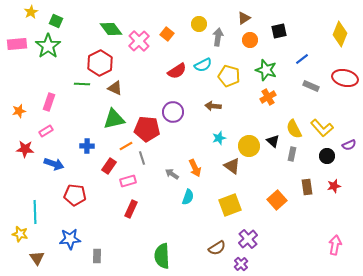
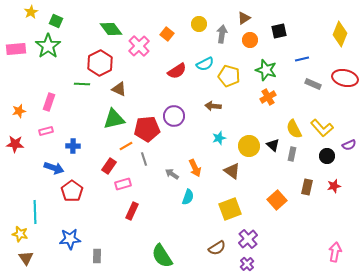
gray arrow at (218, 37): moved 4 px right, 3 px up
pink cross at (139, 41): moved 5 px down
pink rectangle at (17, 44): moved 1 px left, 5 px down
blue line at (302, 59): rotated 24 degrees clockwise
cyan semicircle at (203, 65): moved 2 px right, 1 px up
gray rectangle at (311, 86): moved 2 px right, 2 px up
brown triangle at (115, 88): moved 4 px right, 1 px down
purple circle at (173, 112): moved 1 px right, 4 px down
red pentagon at (147, 129): rotated 10 degrees counterclockwise
pink rectangle at (46, 131): rotated 16 degrees clockwise
black triangle at (273, 141): moved 4 px down
blue cross at (87, 146): moved 14 px left
red star at (25, 149): moved 10 px left, 5 px up
gray line at (142, 158): moved 2 px right, 1 px down
blue arrow at (54, 164): moved 4 px down
brown triangle at (232, 166): moved 5 px down
pink rectangle at (128, 181): moved 5 px left, 3 px down
brown rectangle at (307, 187): rotated 21 degrees clockwise
red pentagon at (75, 195): moved 3 px left, 4 px up; rotated 30 degrees clockwise
yellow square at (230, 205): moved 4 px down
red rectangle at (131, 209): moved 1 px right, 2 px down
pink arrow at (335, 245): moved 7 px down
green semicircle at (162, 256): rotated 30 degrees counterclockwise
brown triangle at (37, 258): moved 11 px left
purple cross at (241, 264): moved 6 px right
